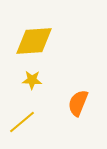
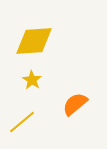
yellow star: rotated 30 degrees clockwise
orange semicircle: moved 3 px left, 1 px down; rotated 28 degrees clockwise
